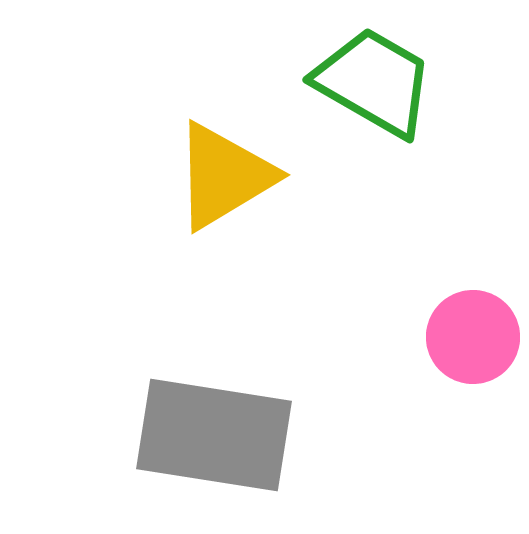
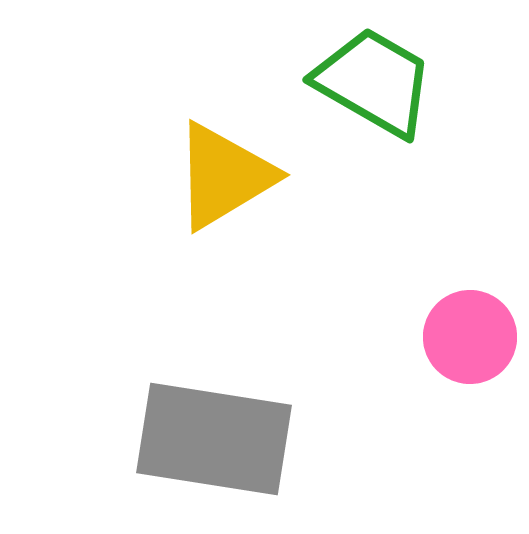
pink circle: moved 3 px left
gray rectangle: moved 4 px down
